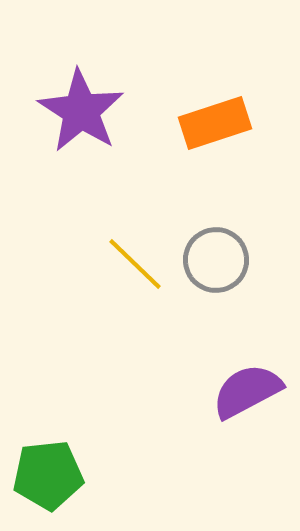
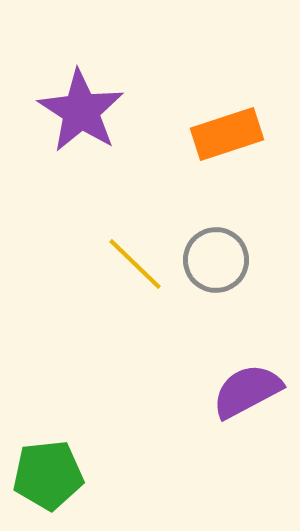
orange rectangle: moved 12 px right, 11 px down
